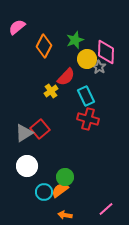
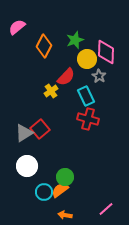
gray star: moved 9 px down
